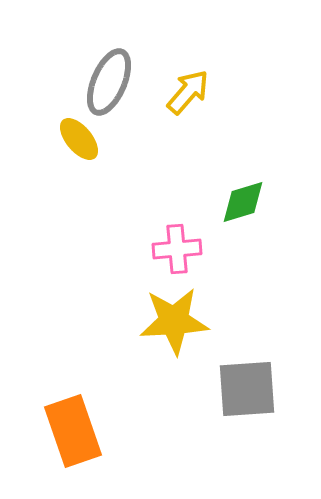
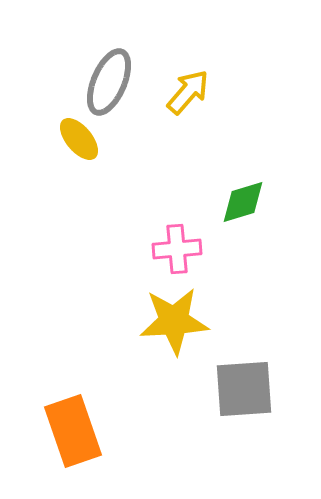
gray square: moved 3 px left
